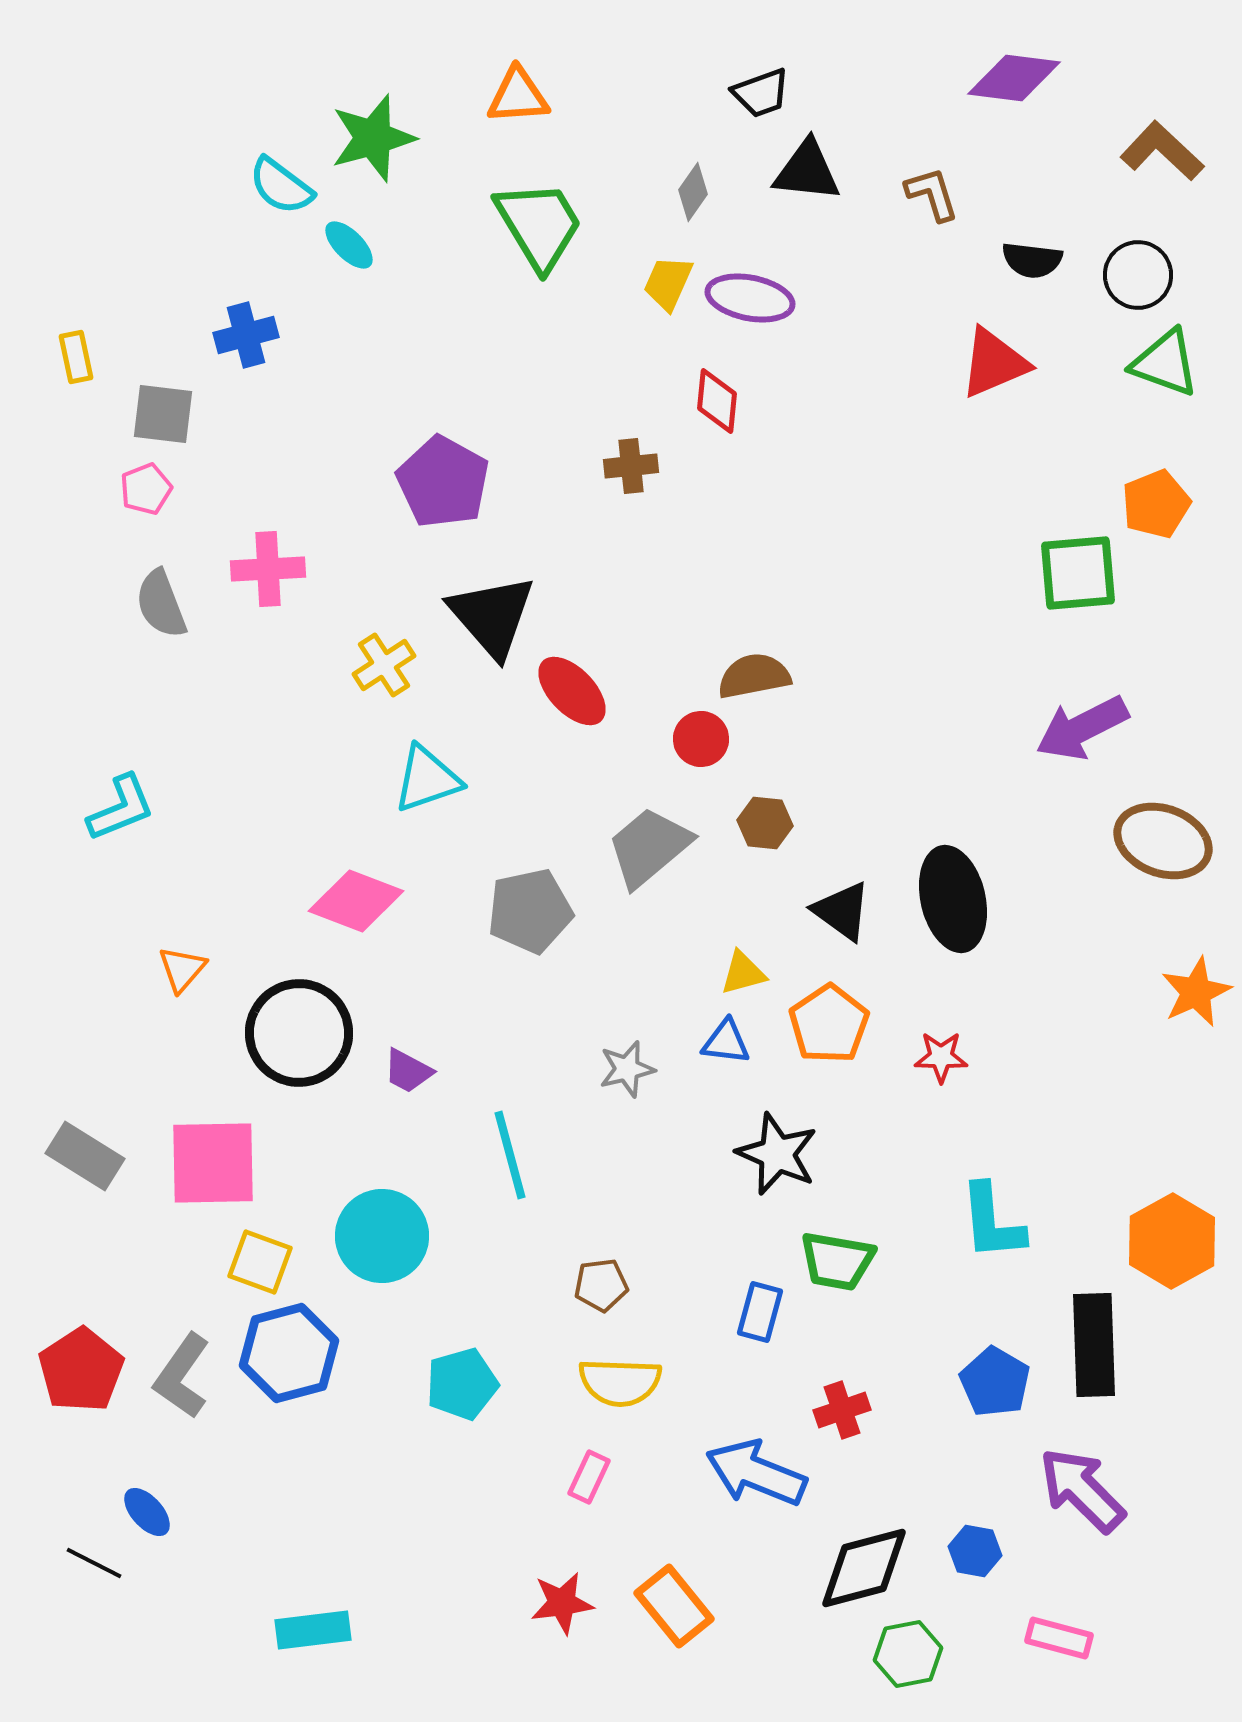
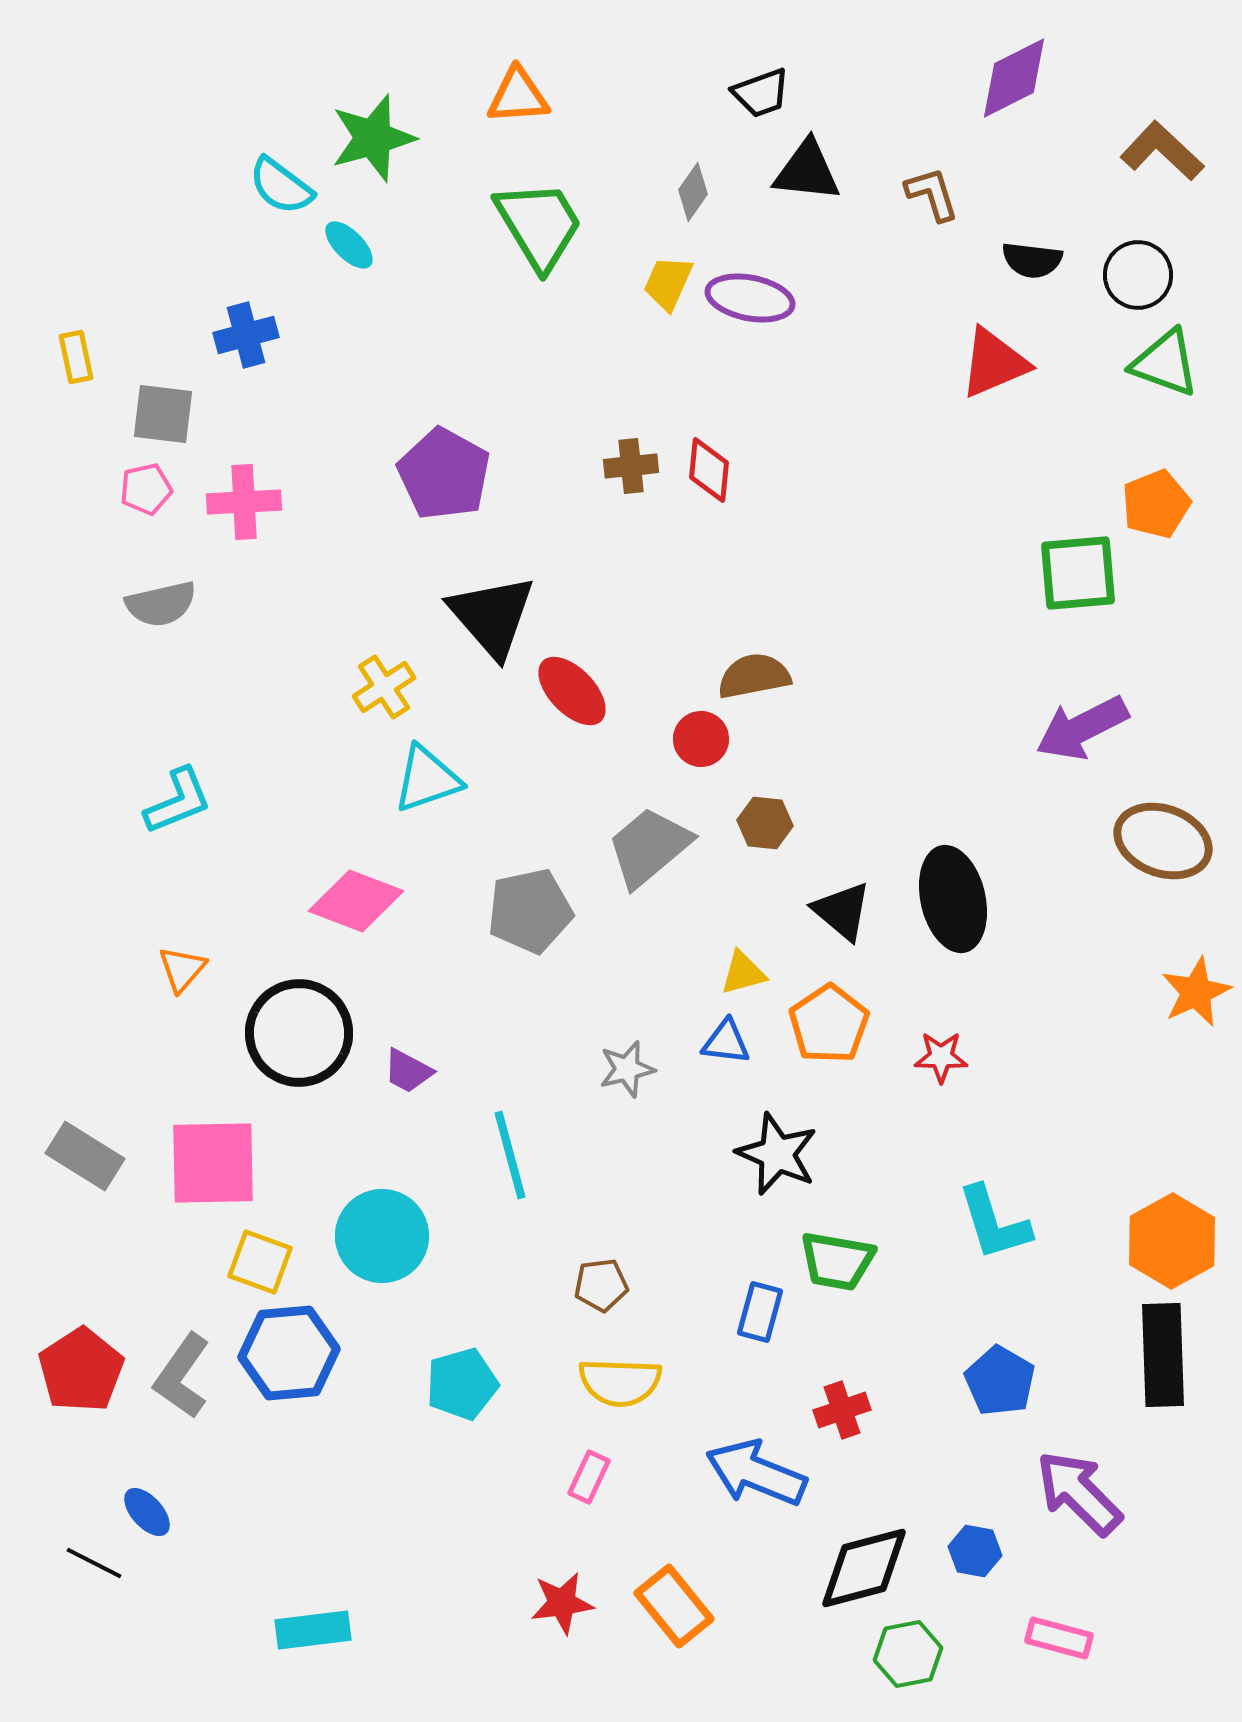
purple diamond at (1014, 78): rotated 34 degrees counterclockwise
red diamond at (717, 401): moved 8 px left, 69 px down
purple pentagon at (443, 482): moved 1 px right, 8 px up
pink pentagon at (146, 489): rotated 9 degrees clockwise
pink cross at (268, 569): moved 24 px left, 67 px up
gray semicircle at (161, 604): rotated 82 degrees counterclockwise
yellow cross at (384, 665): moved 22 px down
cyan L-shape at (121, 808): moved 57 px right, 7 px up
black triangle at (842, 911): rotated 4 degrees clockwise
cyan L-shape at (992, 1222): moved 2 px right, 1 px down; rotated 12 degrees counterclockwise
black rectangle at (1094, 1345): moved 69 px right, 10 px down
blue hexagon at (289, 1353): rotated 10 degrees clockwise
blue pentagon at (995, 1382): moved 5 px right, 1 px up
purple arrow at (1082, 1490): moved 3 px left, 3 px down
